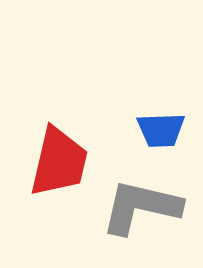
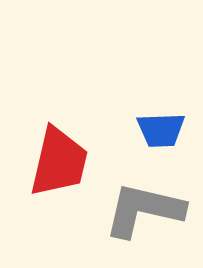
gray L-shape: moved 3 px right, 3 px down
